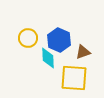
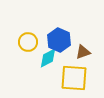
yellow circle: moved 4 px down
cyan diamond: rotated 65 degrees clockwise
